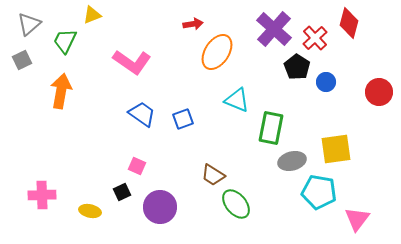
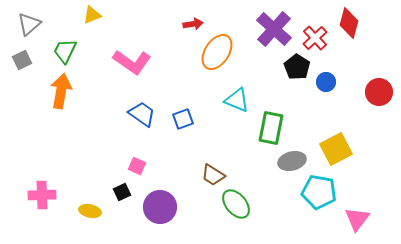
green trapezoid: moved 10 px down
yellow square: rotated 20 degrees counterclockwise
